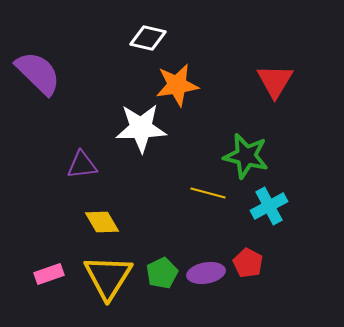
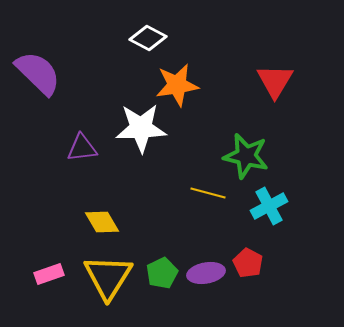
white diamond: rotated 15 degrees clockwise
purple triangle: moved 17 px up
